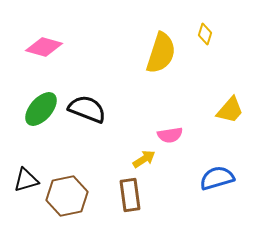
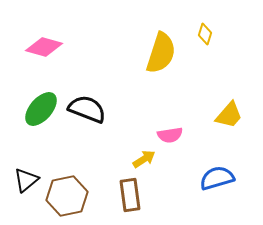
yellow trapezoid: moved 1 px left, 5 px down
black triangle: rotated 24 degrees counterclockwise
